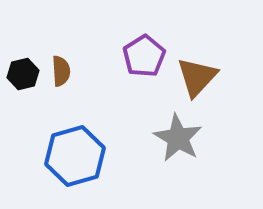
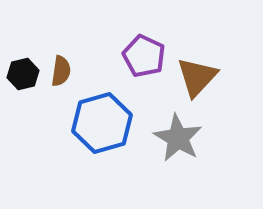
purple pentagon: rotated 15 degrees counterclockwise
brown semicircle: rotated 12 degrees clockwise
blue hexagon: moved 27 px right, 33 px up
